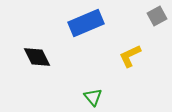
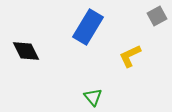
blue rectangle: moved 2 px right, 4 px down; rotated 36 degrees counterclockwise
black diamond: moved 11 px left, 6 px up
